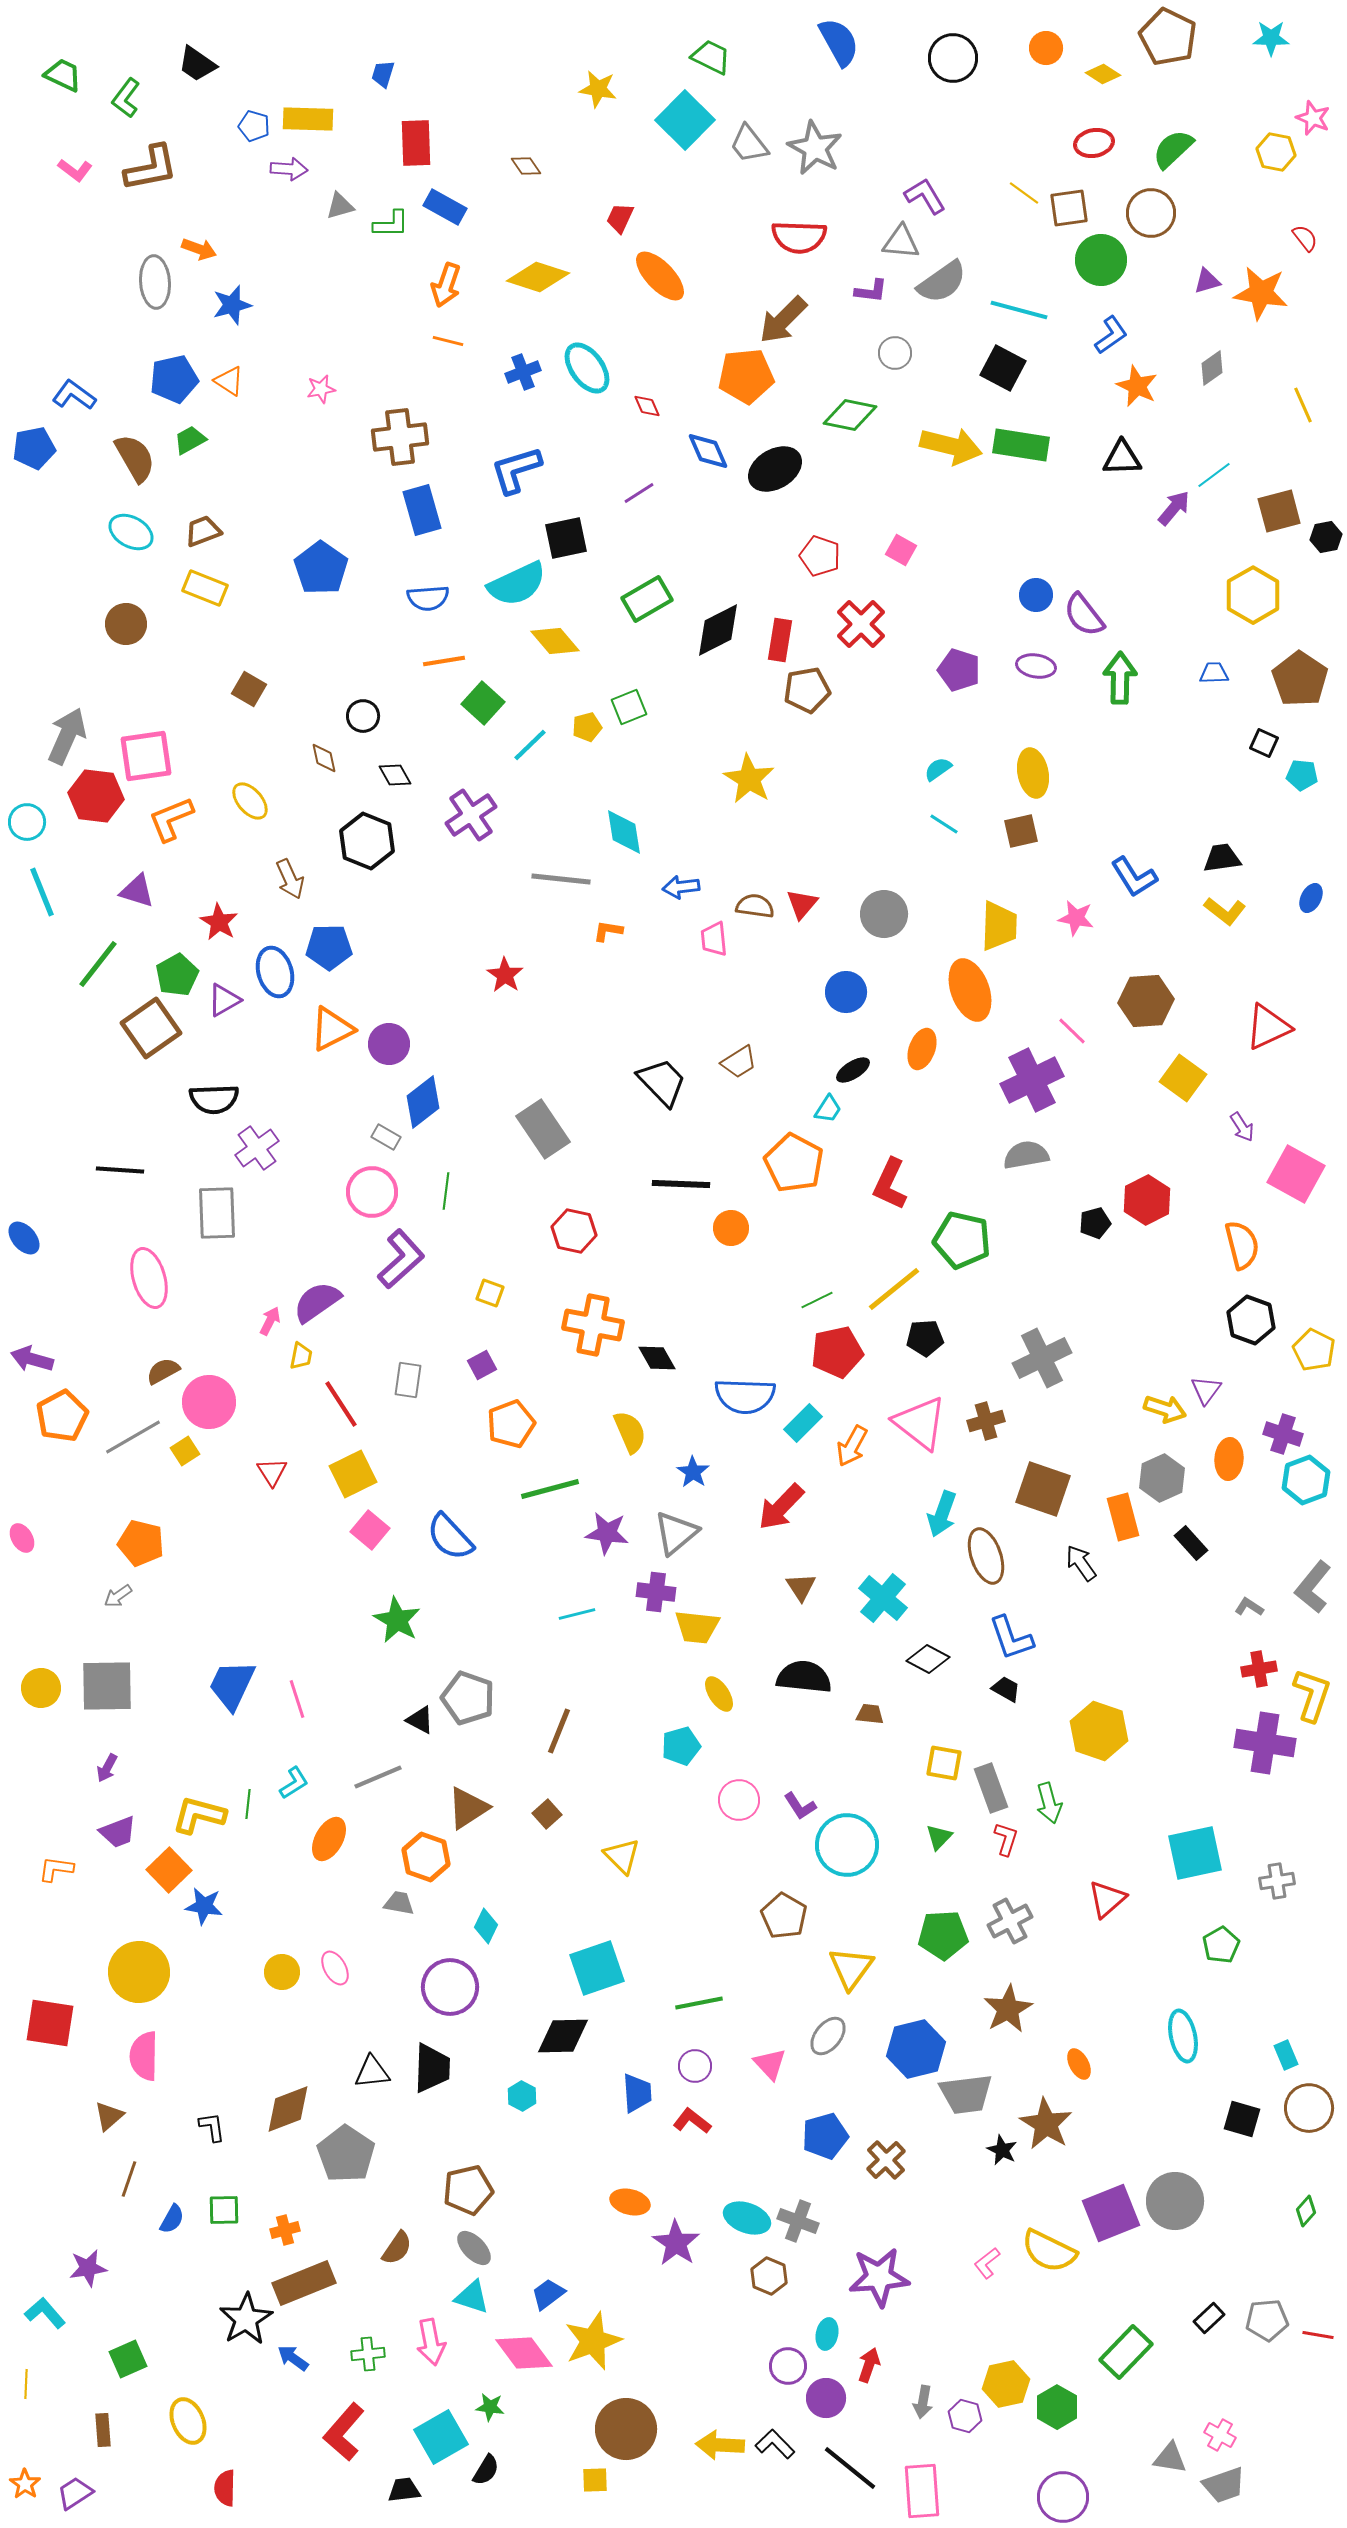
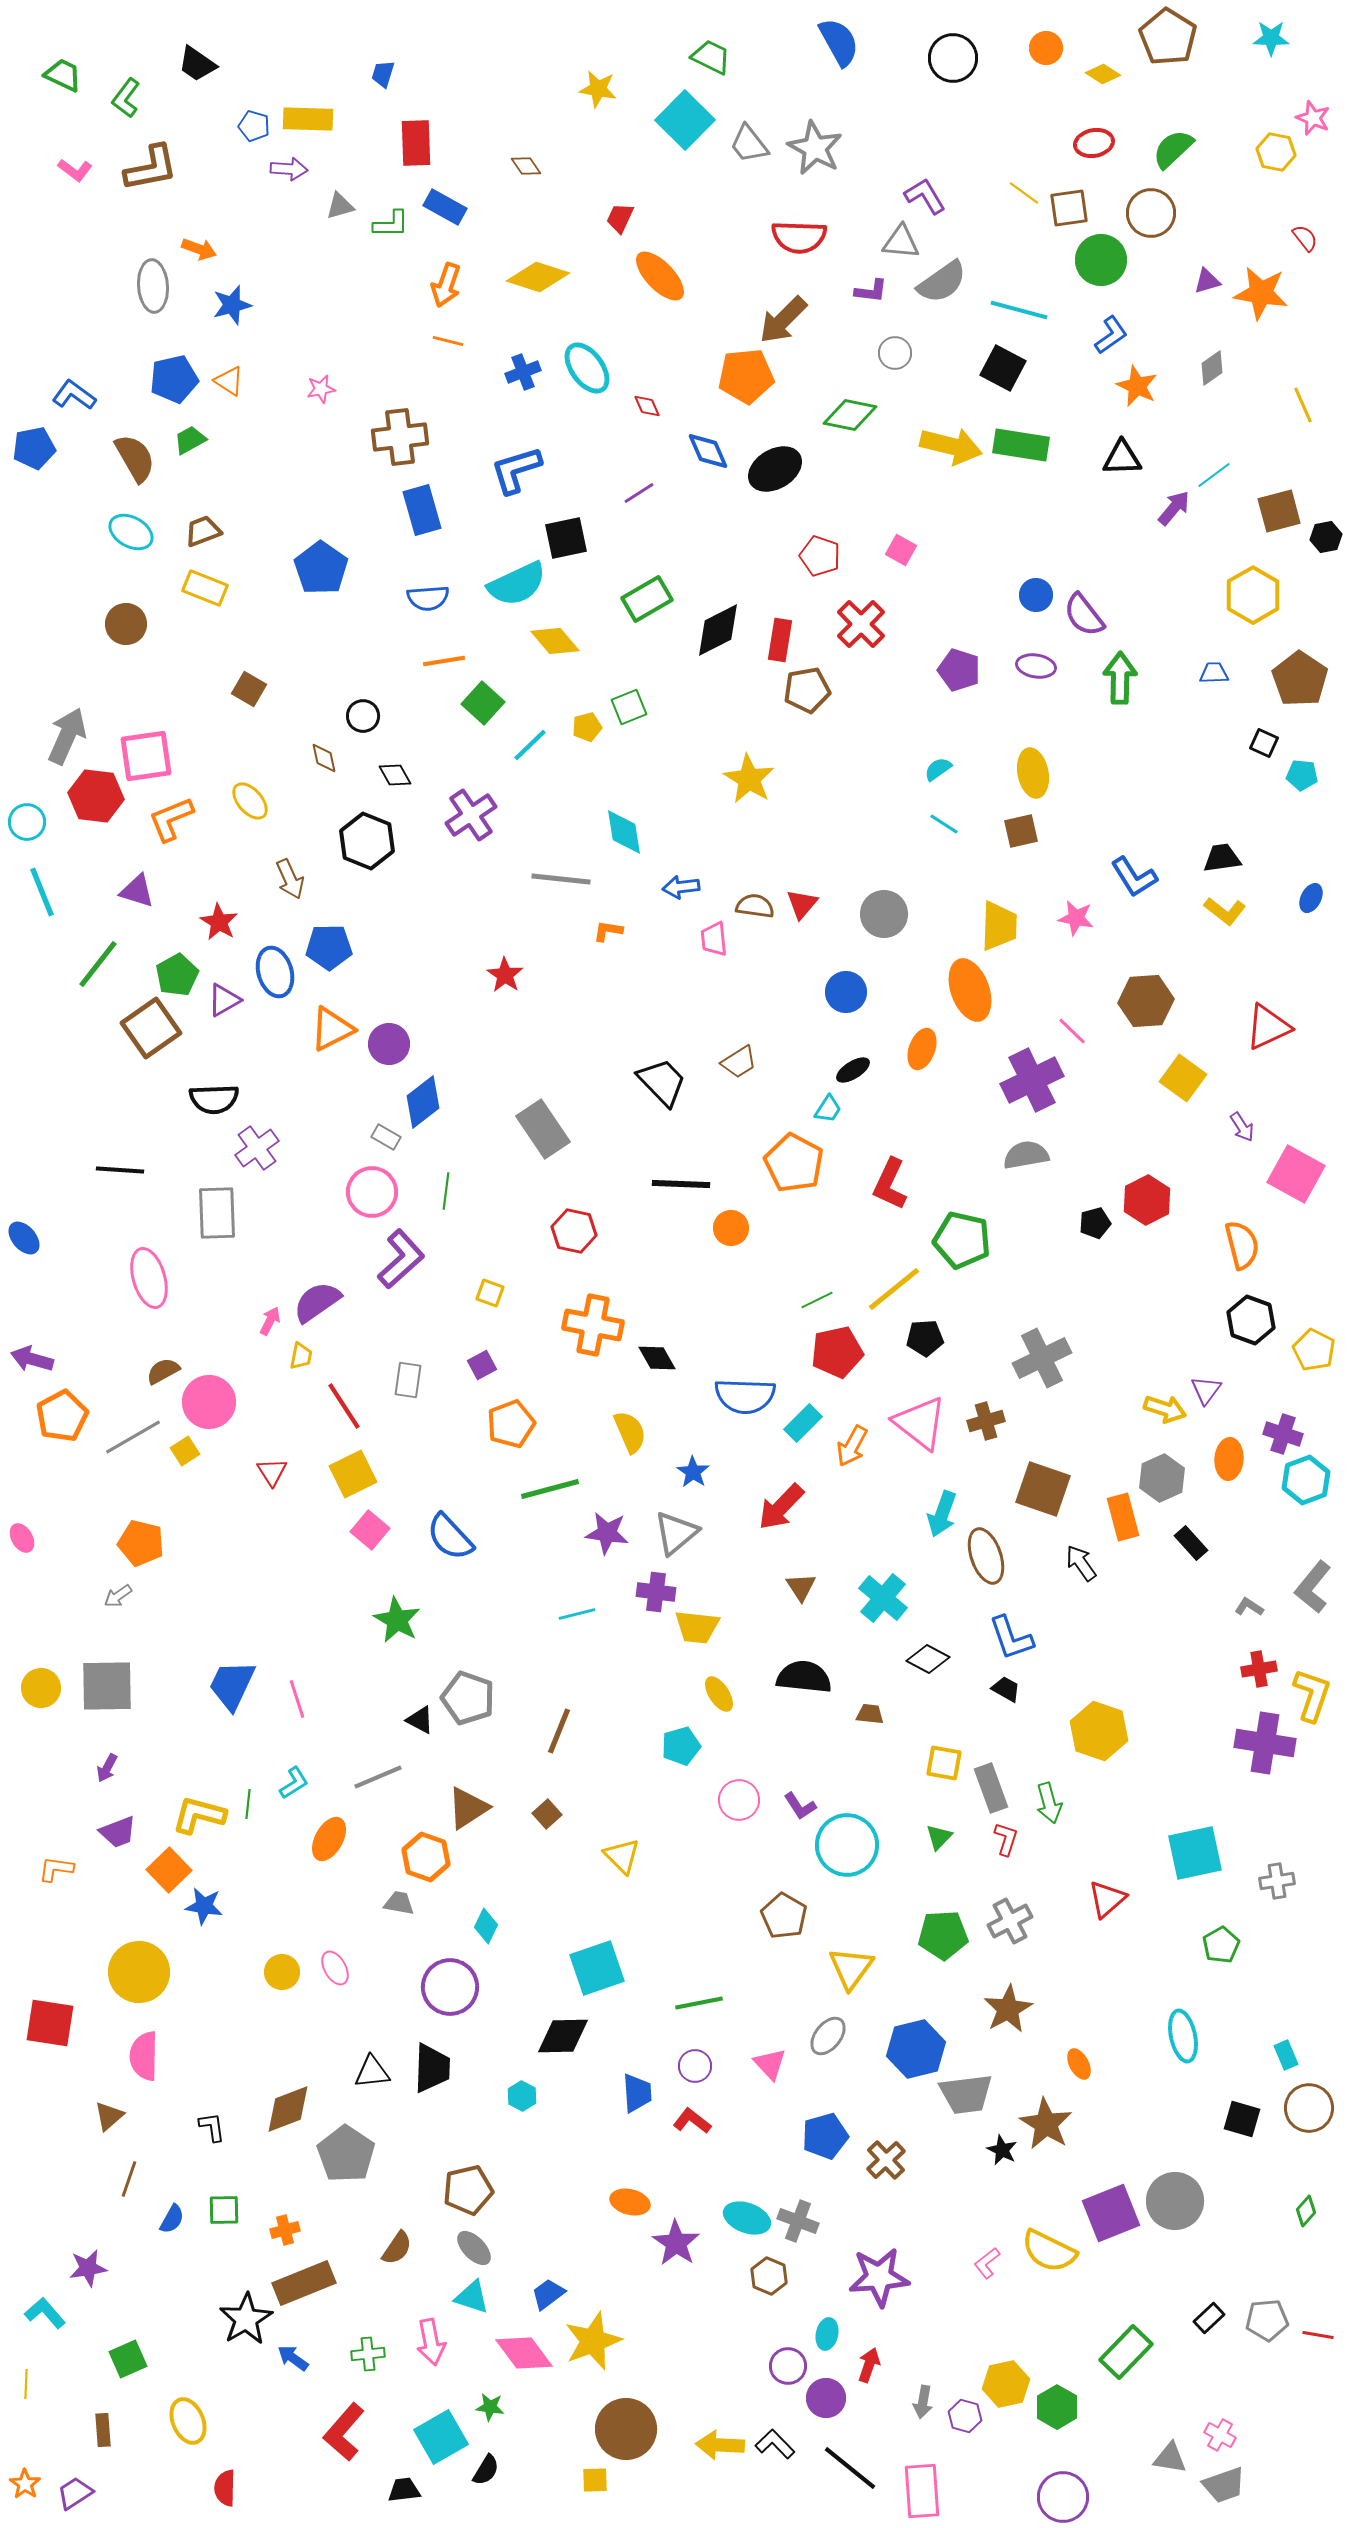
brown pentagon at (1168, 37): rotated 6 degrees clockwise
gray ellipse at (155, 282): moved 2 px left, 4 px down
red line at (341, 1404): moved 3 px right, 2 px down
